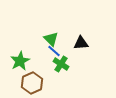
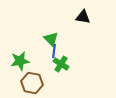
black triangle: moved 2 px right, 26 px up; rotated 14 degrees clockwise
blue line: rotated 56 degrees clockwise
green star: rotated 18 degrees clockwise
brown hexagon: rotated 25 degrees counterclockwise
